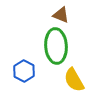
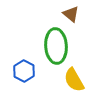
brown triangle: moved 10 px right, 1 px up; rotated 18 degrees clockwise
